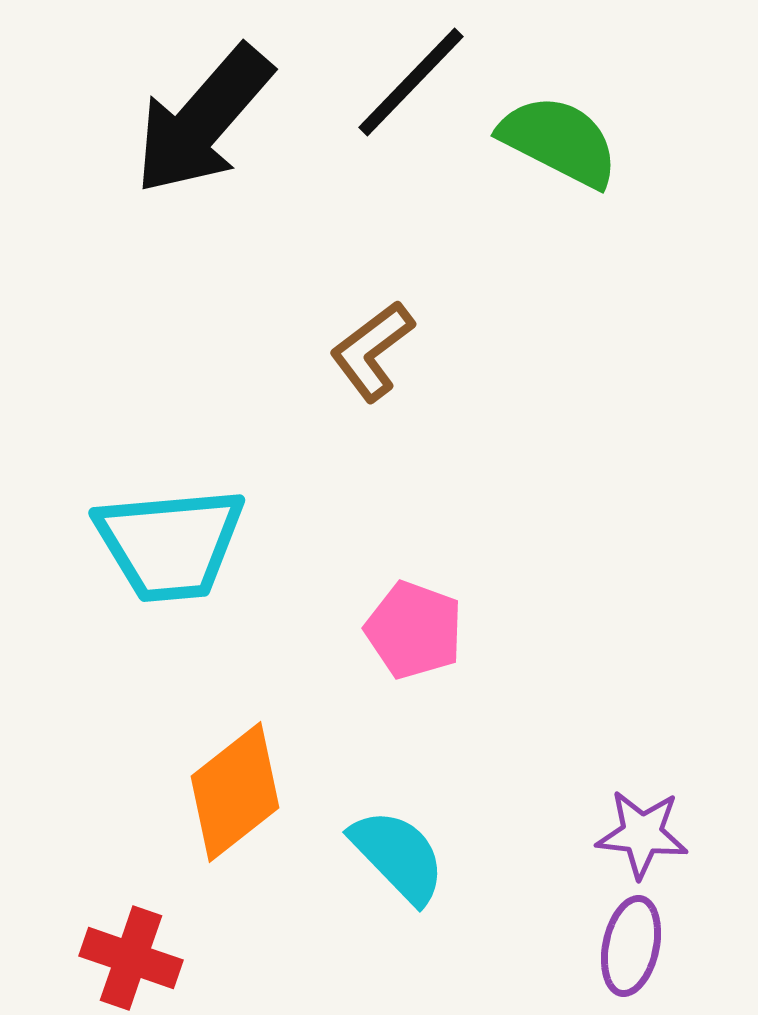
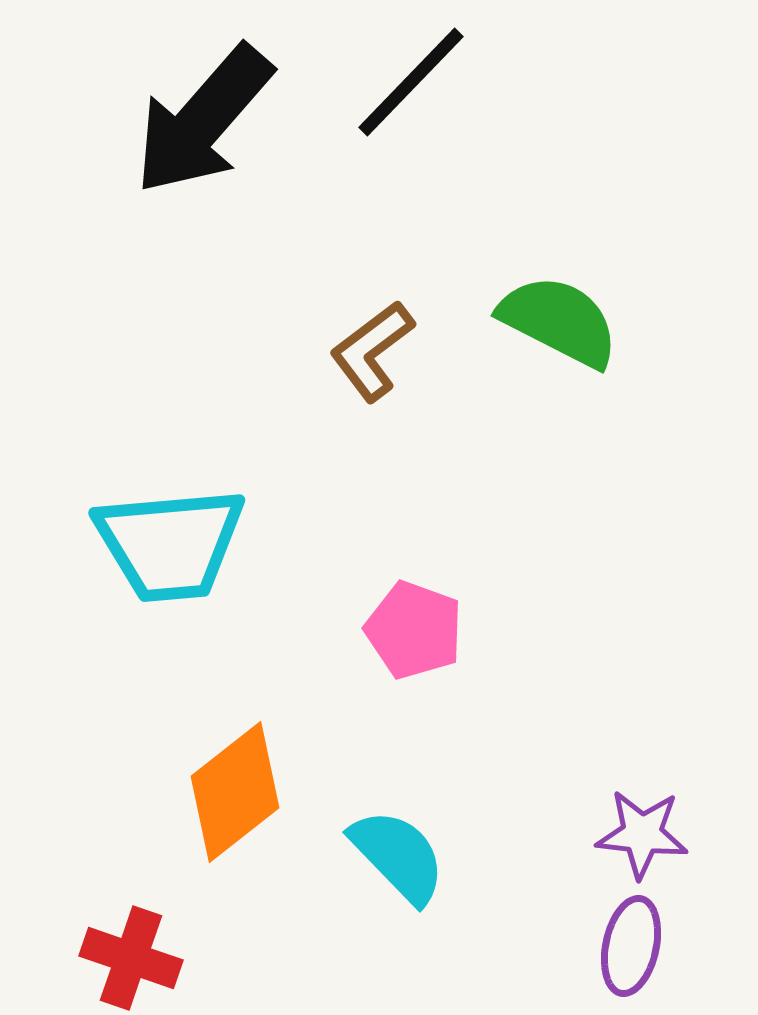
green semicircle: moved 180 px down
